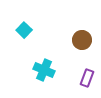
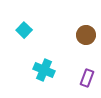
brown circle: moved 4 px right, 5 px up
